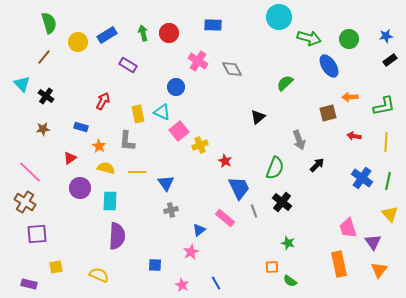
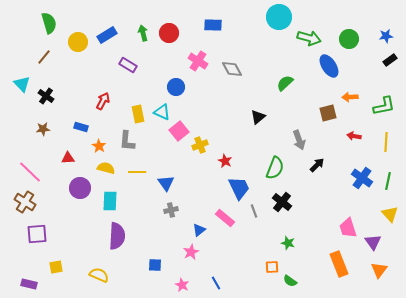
red triangle at (70, 158): moved 2 px left; rotated 32 degrees clockwise
orange rectangle at (339, 264): rotated 10 degrees counterclockwise
